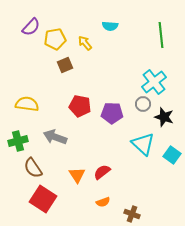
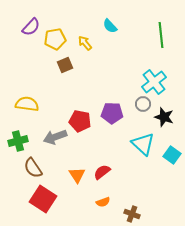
cyan semicircle: rotated 42 degrees clockwise
red pentagon: moved 15 px down
gray arrow: rotated 40 degrees counterclockwise
